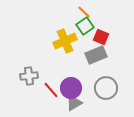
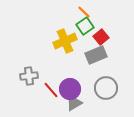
red square: rotated 28 degrees clockwise
purple circle: moved 1 px left, 1 px down
